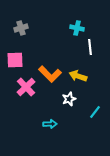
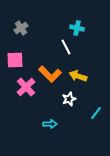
gray cross: rotated 16 degrees counterclockwise
white line: moved 24 px left; rotated 21 degrees counterclockwise
cyan line: moved 1 px right, 1 px down
